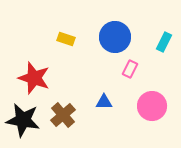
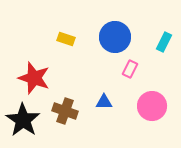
brown cross: moved 2 px right, 4 px up; rotated 30 degrees counterclockwise
black star: rotated 24 degrees clockwise
